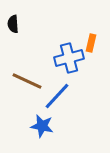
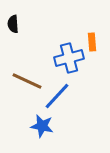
orange rectangle: moved 1 px right, 1 px up; rotated 18 degrees counterclockwise
